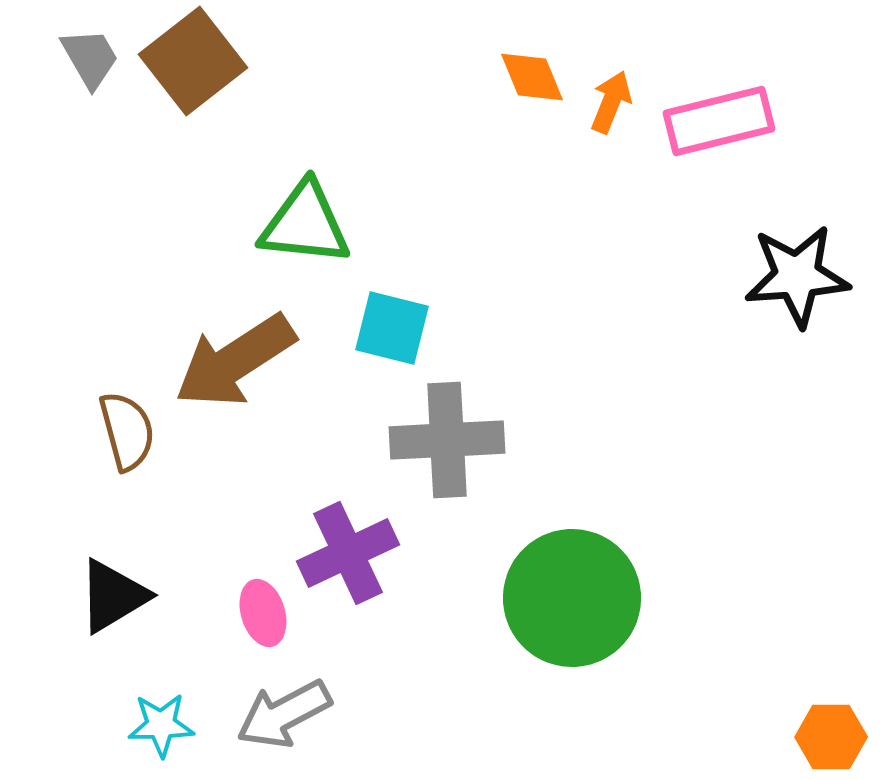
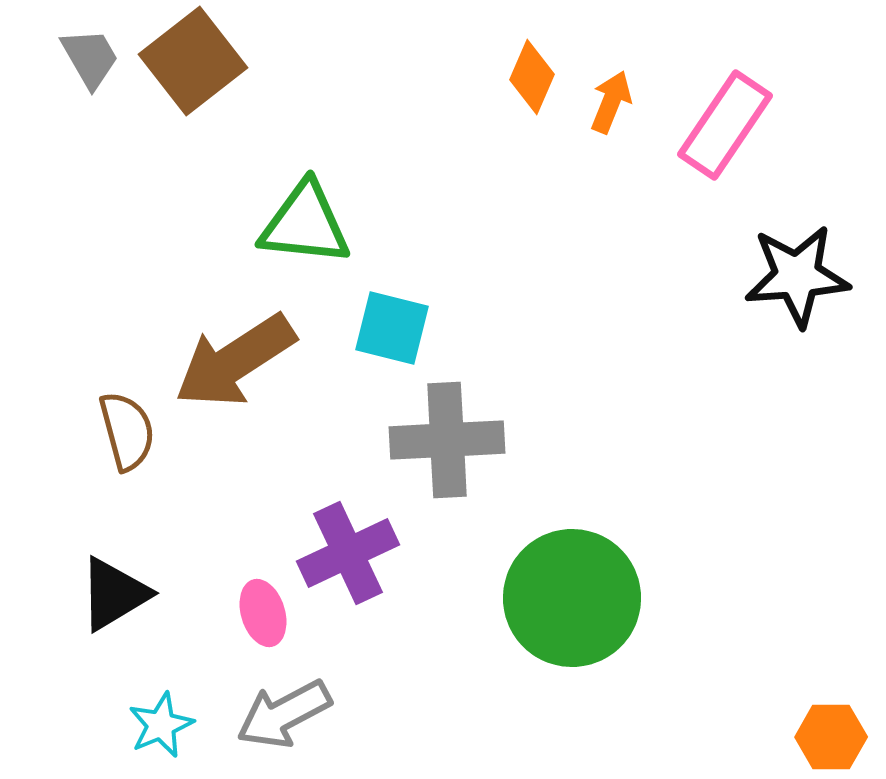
orange diamond: rotated 46 degrees clockwise
pink rectangle: moved 6 px right, 4 px down; rotated 42 degrees counterclockwise
black triangle: moved 1 px right, 2 px up
cyan star: rotated 22 degrees counterclockwise
